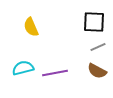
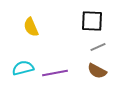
black square: moved 2 px left, 1 px up
